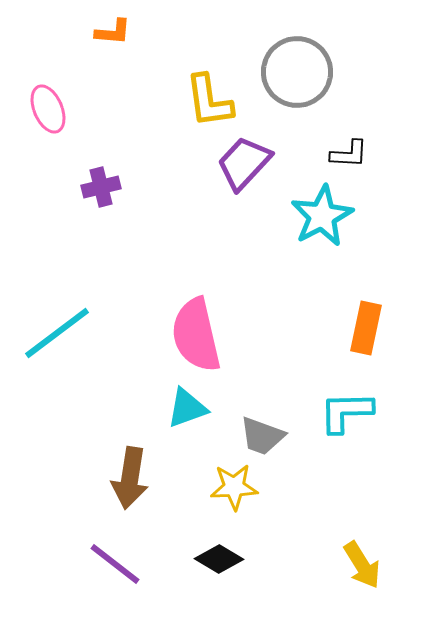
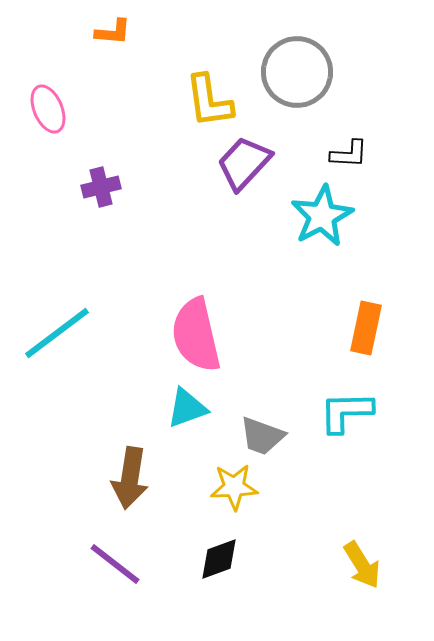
black diamond: rotated 51 degrees counterclockwise
